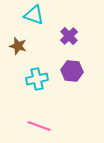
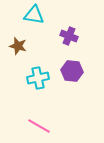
cyan triangle: rotated 10 degrees counterclockwise
purple cross: rotated 24 degrees counterclockwise
cyan cross: moved 1 px right, 1 px up
pink line: rotated 10 degrees clockwise
